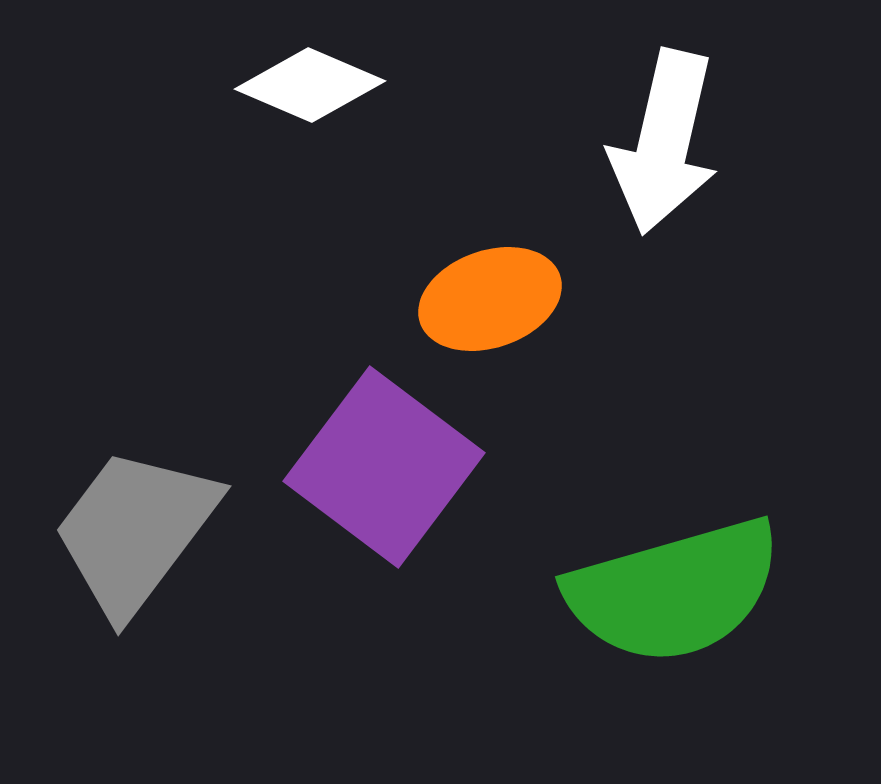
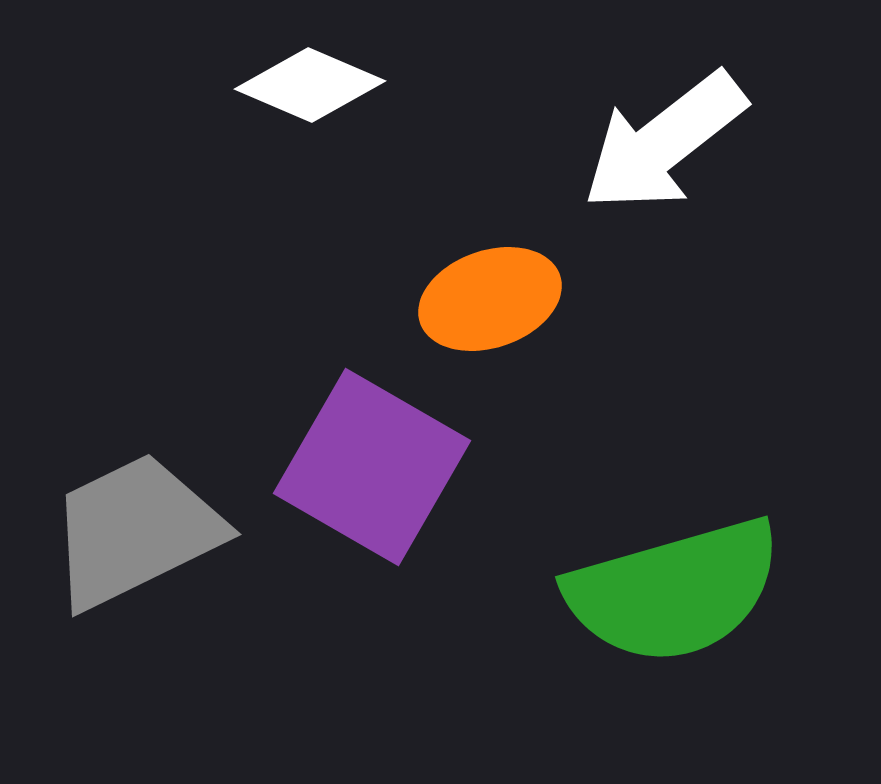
white arrow: rotated 39 degrees clockwise
purple square: moved 12 px left; rotated 7 degrees counterclockwise
gray trapezoid: rotated 27 degrees clockwise
